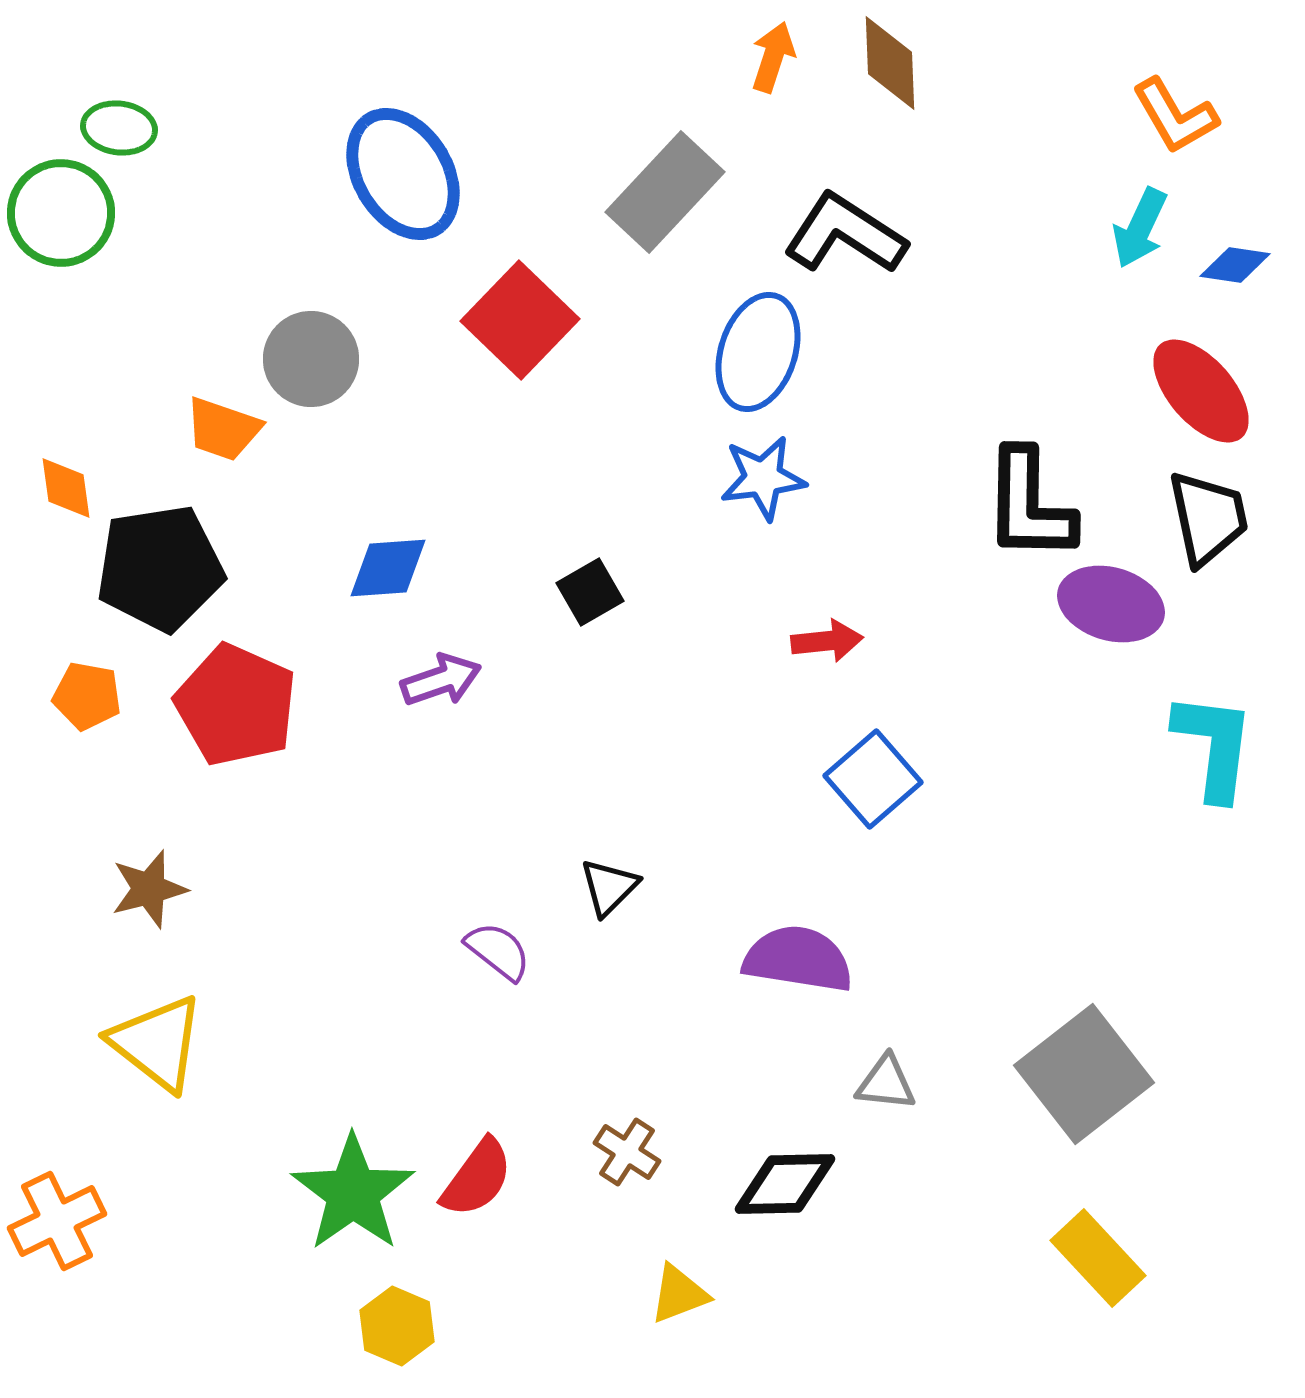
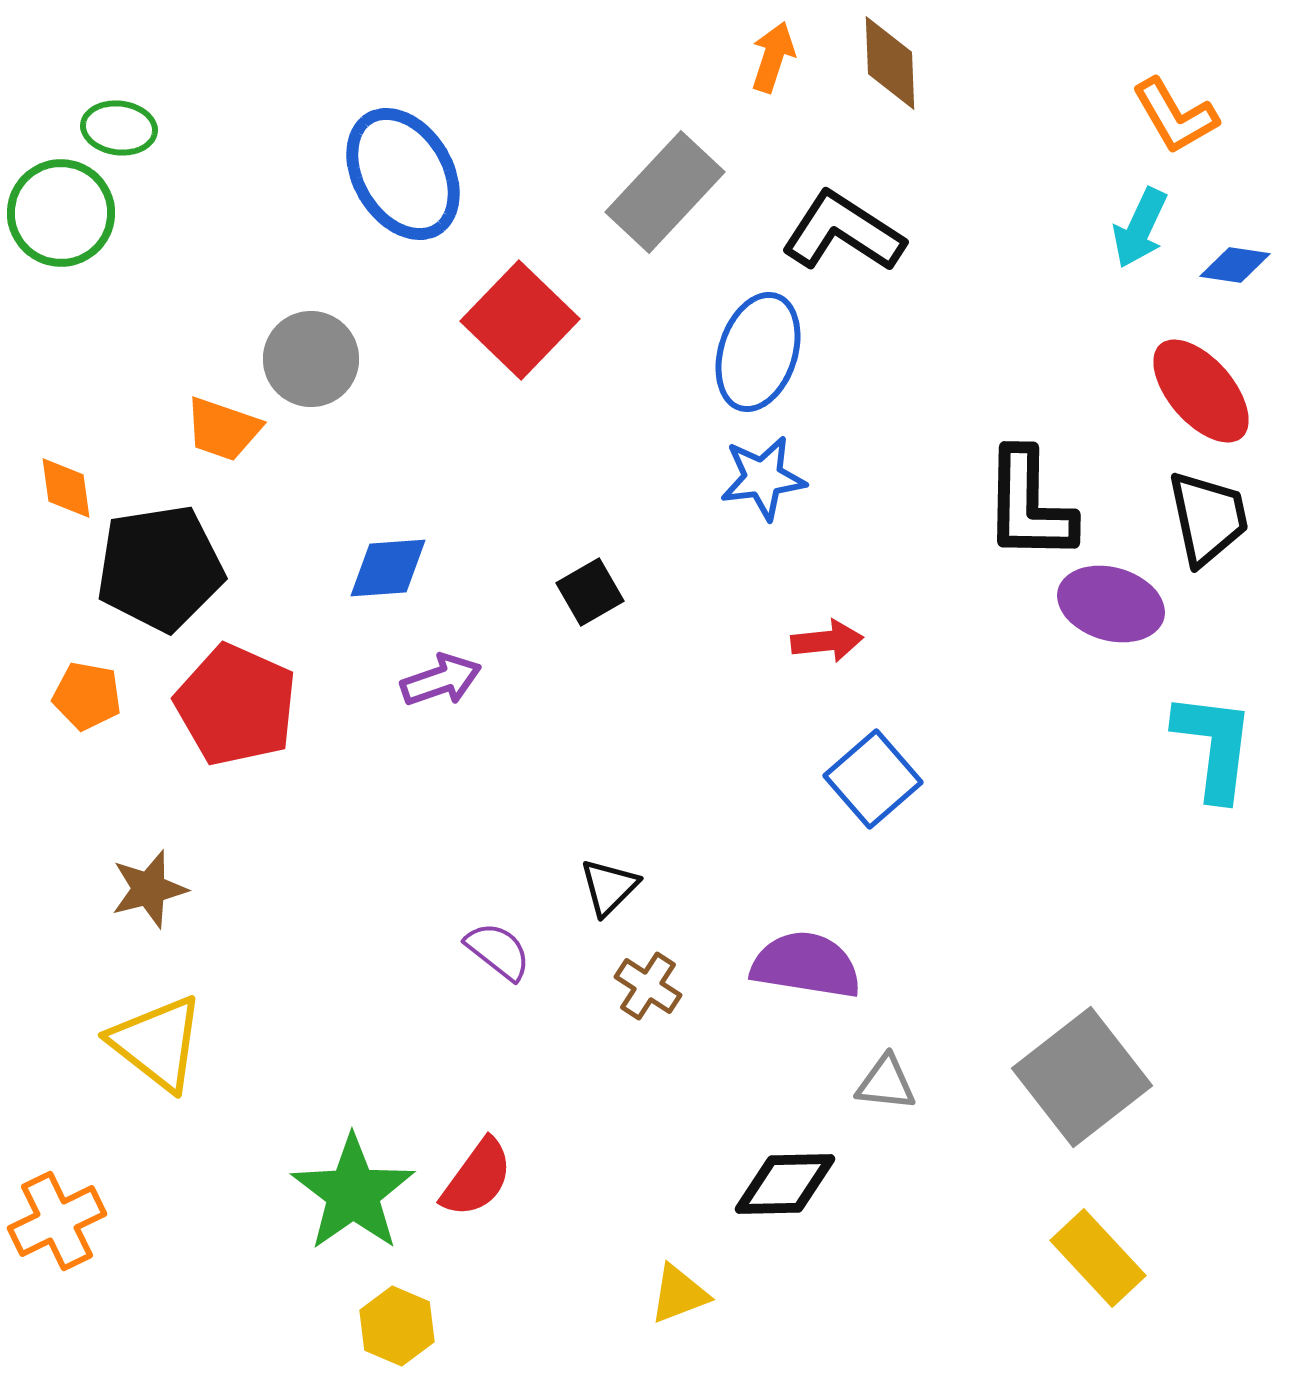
black L-shape at (845, 234): moved 2 px left, 2 px up
purple semicircle at (798, 959): moved 8 px right, 6 px down
gray square at (1084, 1074): moved 2 px left, 3 px down
brown cross at (627, 1152): moved 21 px right, 166 px up
